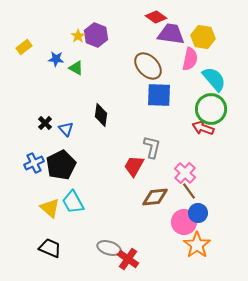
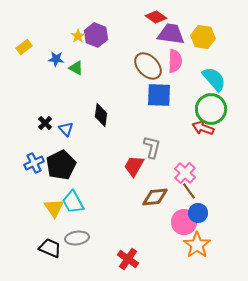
pink semicircle: moved 15 px left, 2 px down; rotated 10 degrees counterclockwise
yellow triangle: moved 4 px right; rotated 15 degrees clockwise
gray ellipse: moved 32 px left, 10 px up; rotated 25 degrees counterclockwise
